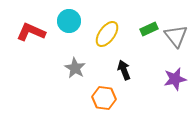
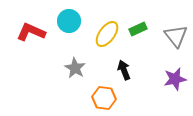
green rectangle: moved 11 px left
